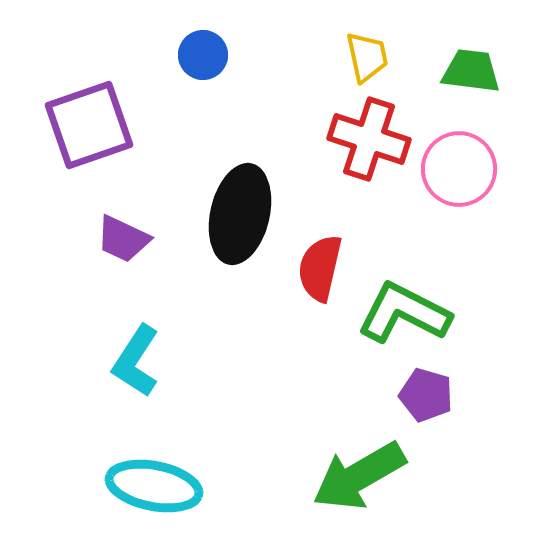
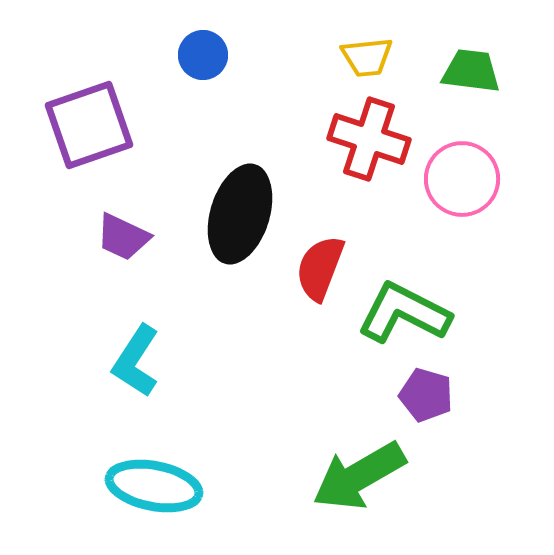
yellow trapezoid: rotated 96 degrees clockwise
pink circle: moved 3 px right, 10 px down
black ellipse: rotated 4 degrees clockwise
purple trapezoid: moved 2 px up
red semicircle: rotated 8 degrees clockwise
